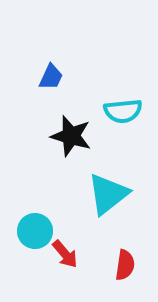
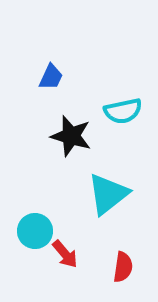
cyan semicircle: rotated 6 degrees counterclockwise
red semicircle: moved 2 px left, 2 px down
